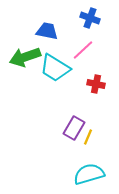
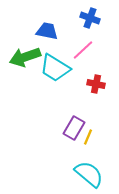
cyan semicircle: rotated 56 degrees clockwise
